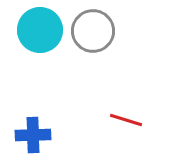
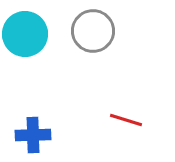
cyan circle: moved 15 px left, 4 px down
